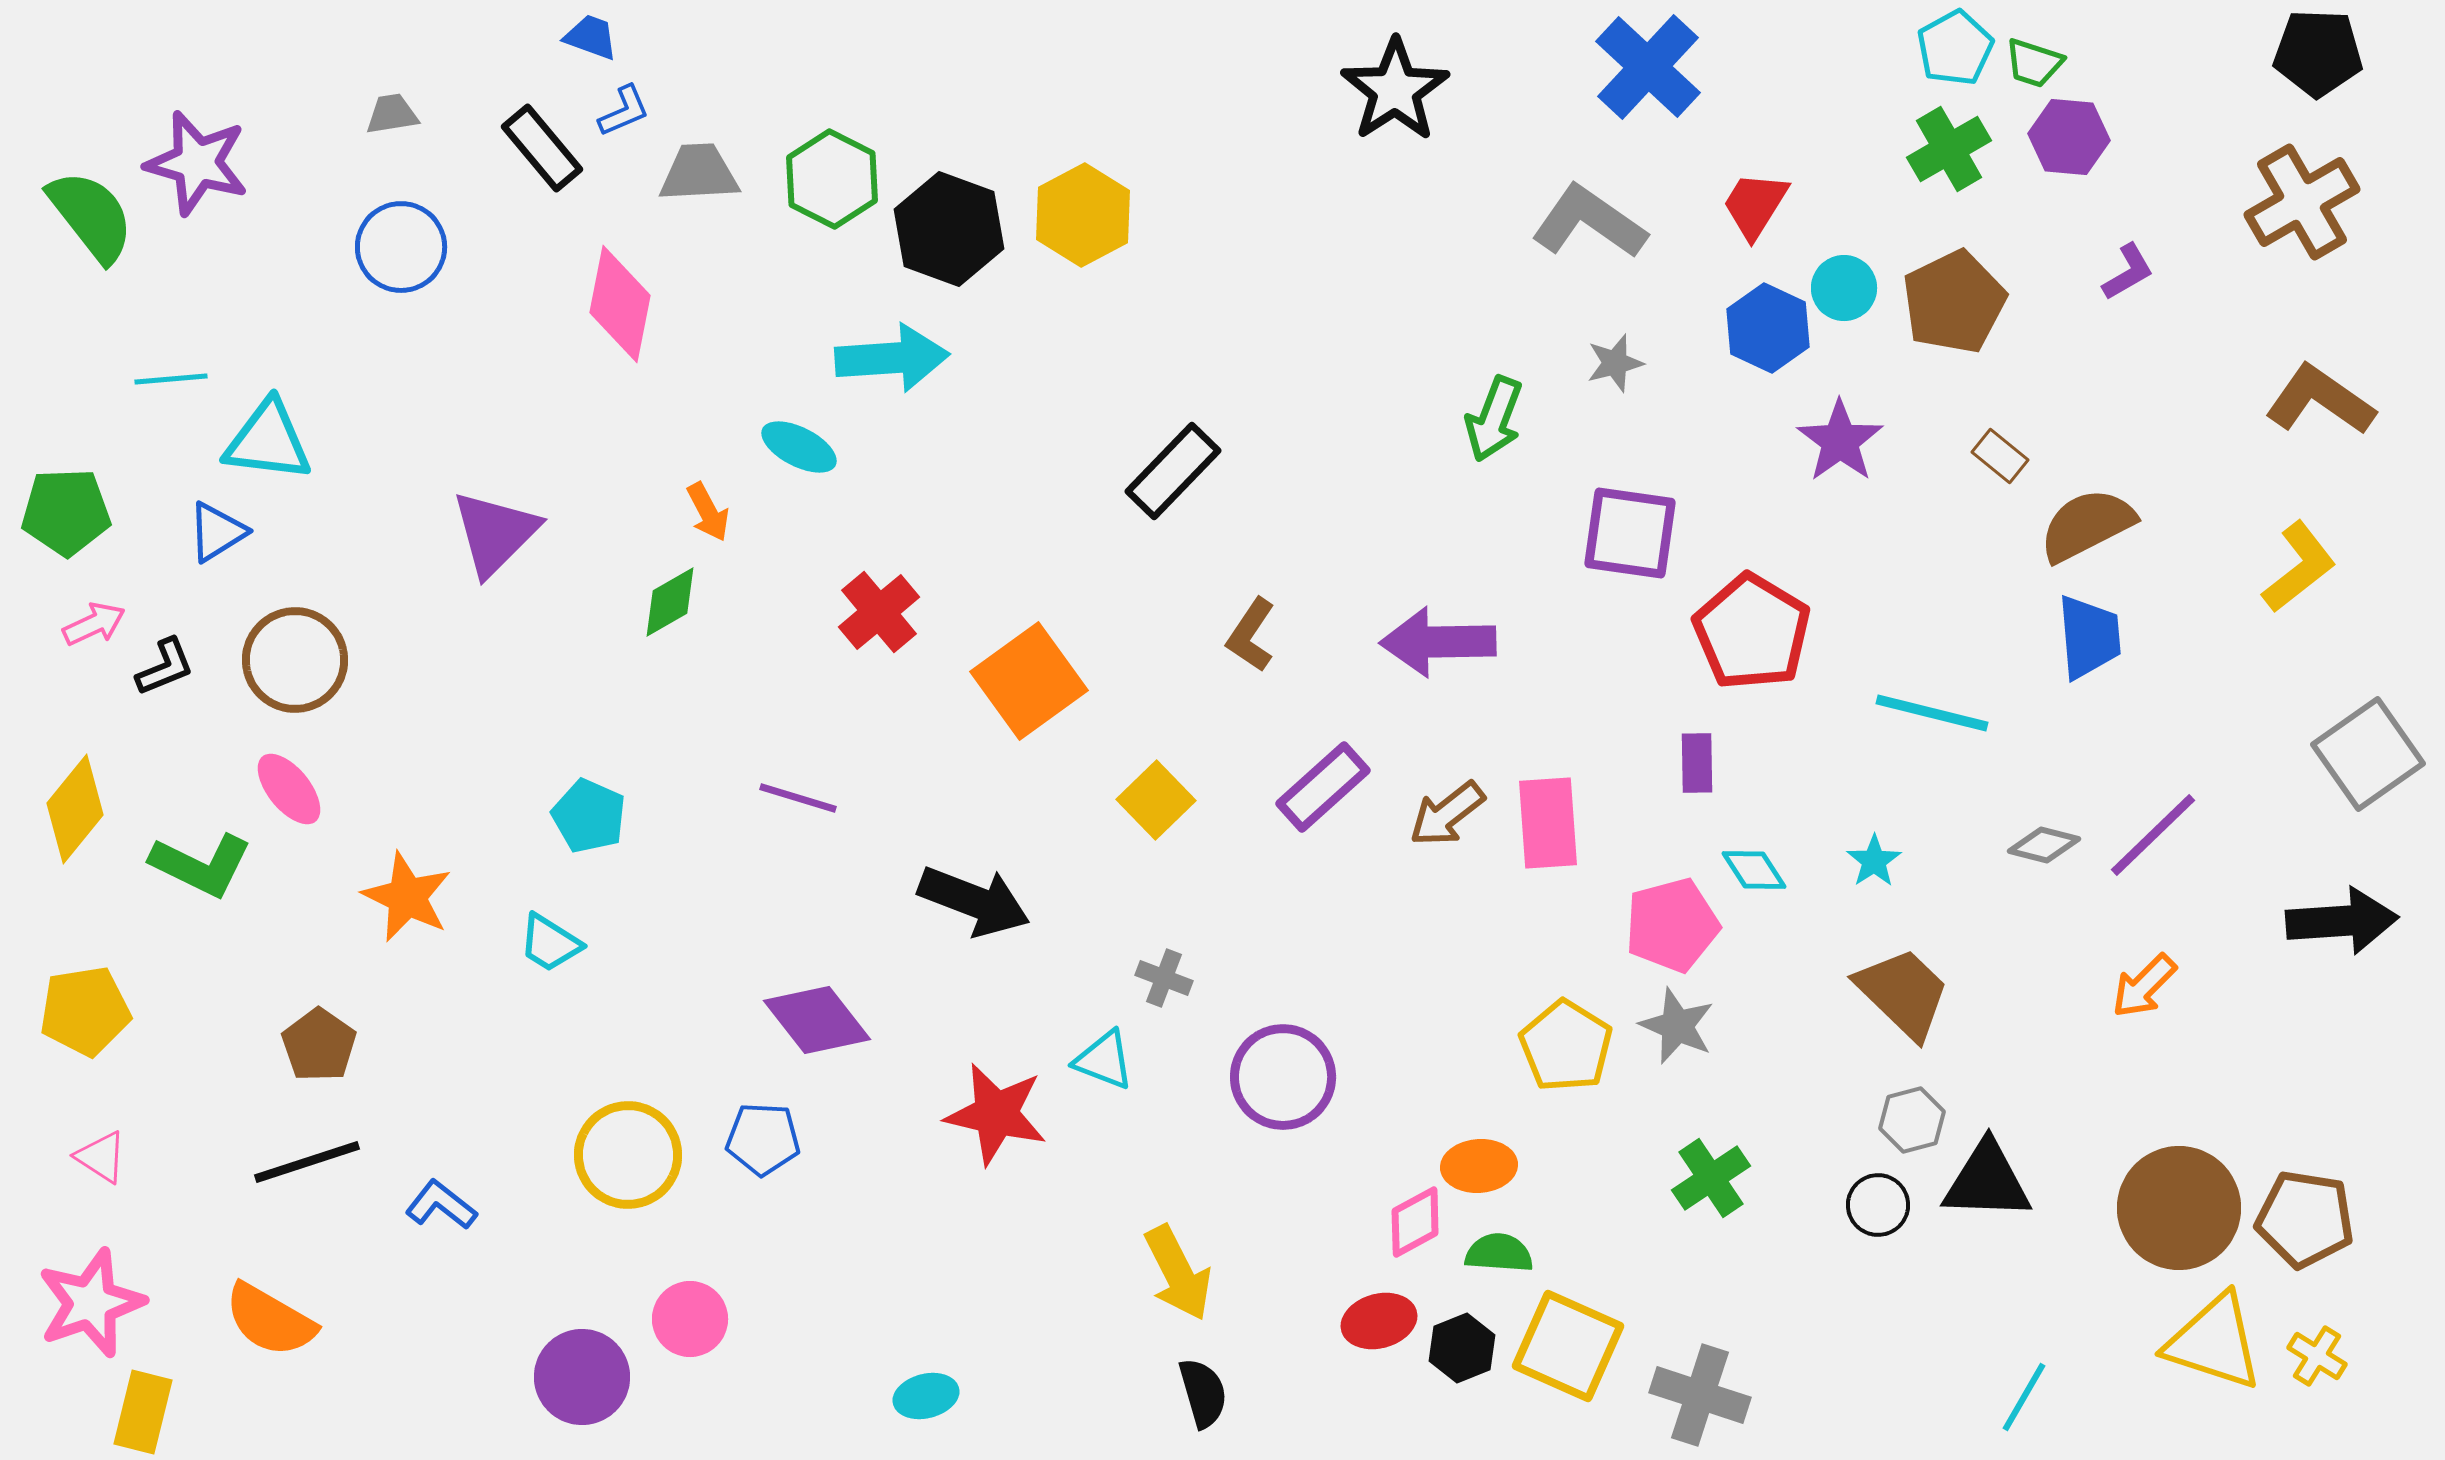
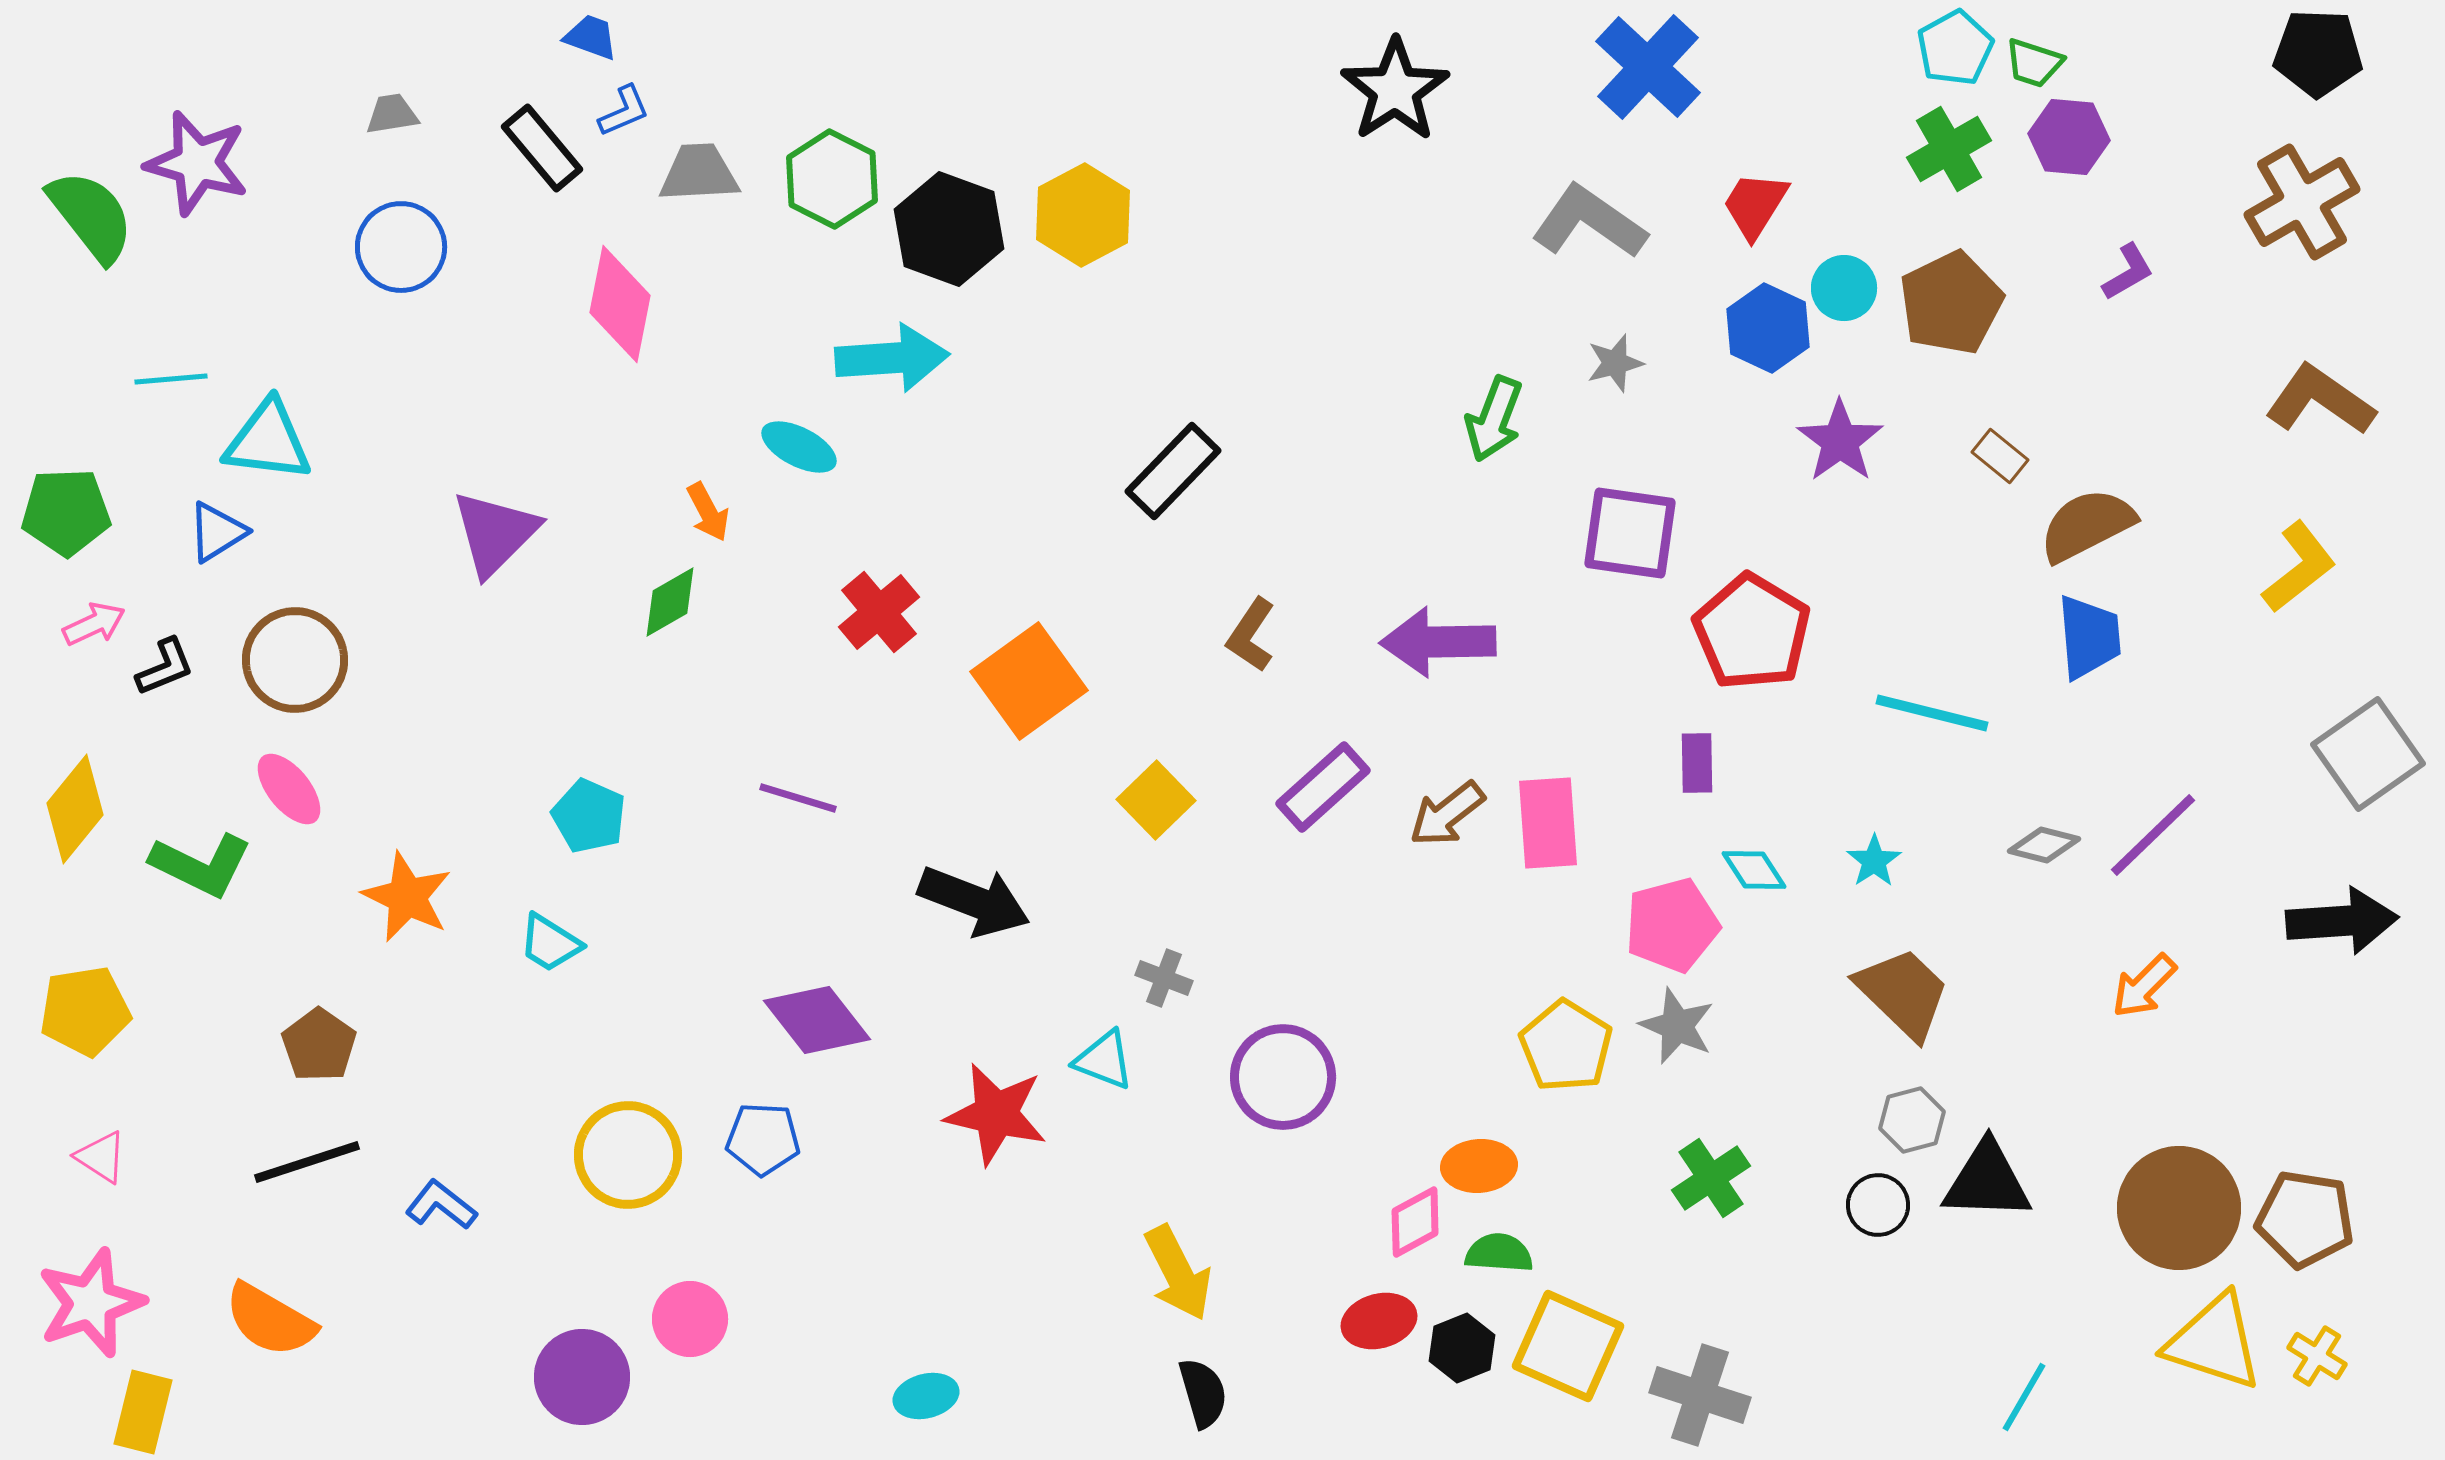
brown pentagon at (1954, 302): moved 3 px left, 1 px down
